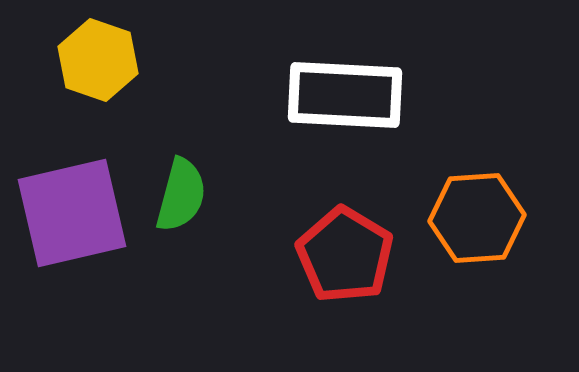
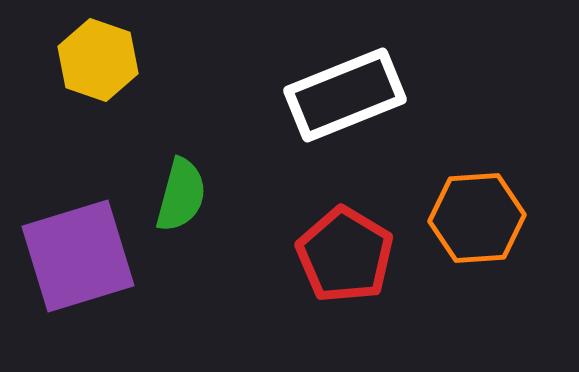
white rectangle: rotated 25 degrees counterclockwise
purple square: moved 6 px right, 43 px down; rotated 4 degrees counterclockwise
